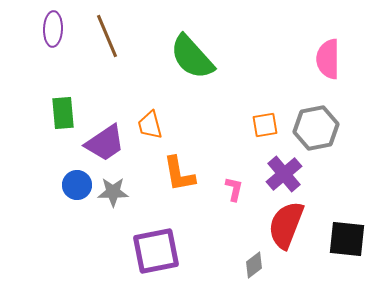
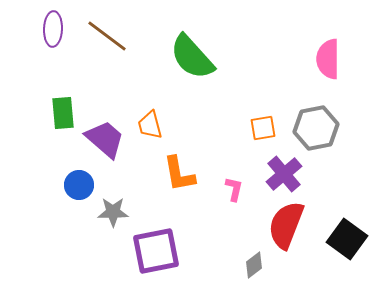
brown line: rotated 30 degrees counterclockwise
orange square: moved 2 px left, 3 px down
purple trapezoid: moved 4 px up; rotated 105 degrees counterclockwise
blue circle: moved 2 px right
gray star: moved 20 px down
black square: rotated 30 degrees clockwise
